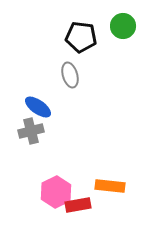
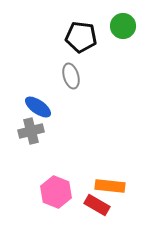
gray ellipse: moved 1 px right, 1 px down
pink hexagon: rotated 12 degrees counterclockwise
red rectangle: moved 19 px right; rotated 40 degrees clockwise
